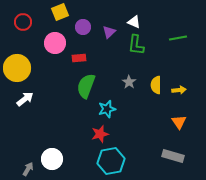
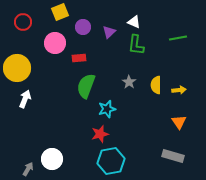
white arrow: rotated 30 degrees counterclockwise
